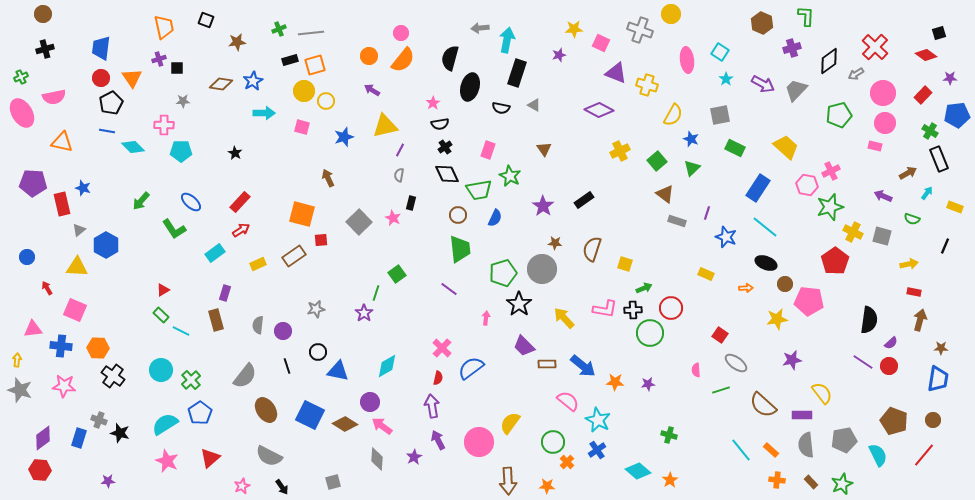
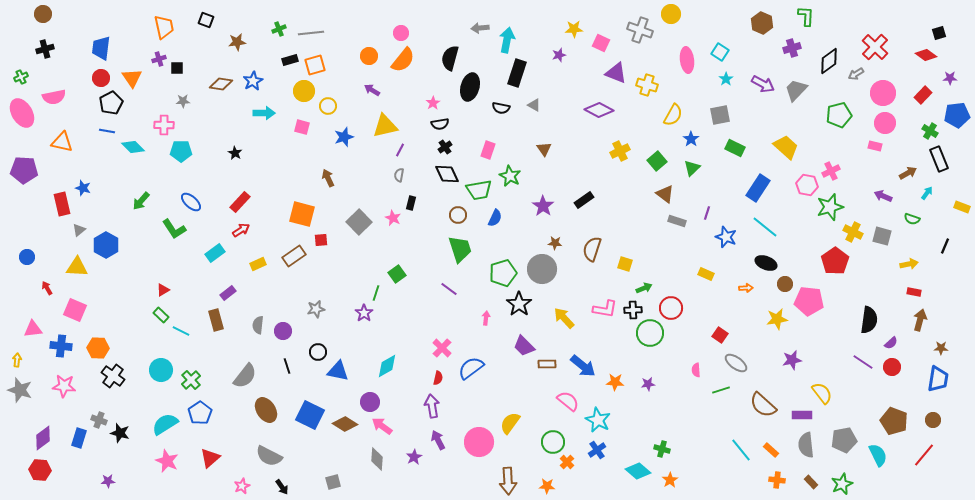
yellow circle at (326, 101): moved 2 px right, 5 px down
blue star at (691, 139): rotated 14 degrees clockwise
purple pentagon at (33, 183): moved 9 px left, 13 px up
yellow rectangle at (955, 207): moved 7 px right
green trapezoid at (460, 249): rotated 12 degrees counterclockwise
purple rectangle at (225, 293): moved 3 px right; rotated 35 degrees clockwise
red circle at (889, 366): moved 3 px right, 1 px down
green cross at (669, 435): moved 7 px left, 14 px down
